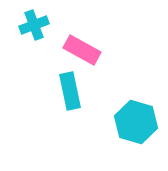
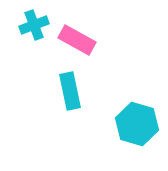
pink rectangle: moved 5 px left, 10 px up
cyan hexagon: moved 1 px right, 2 px down
